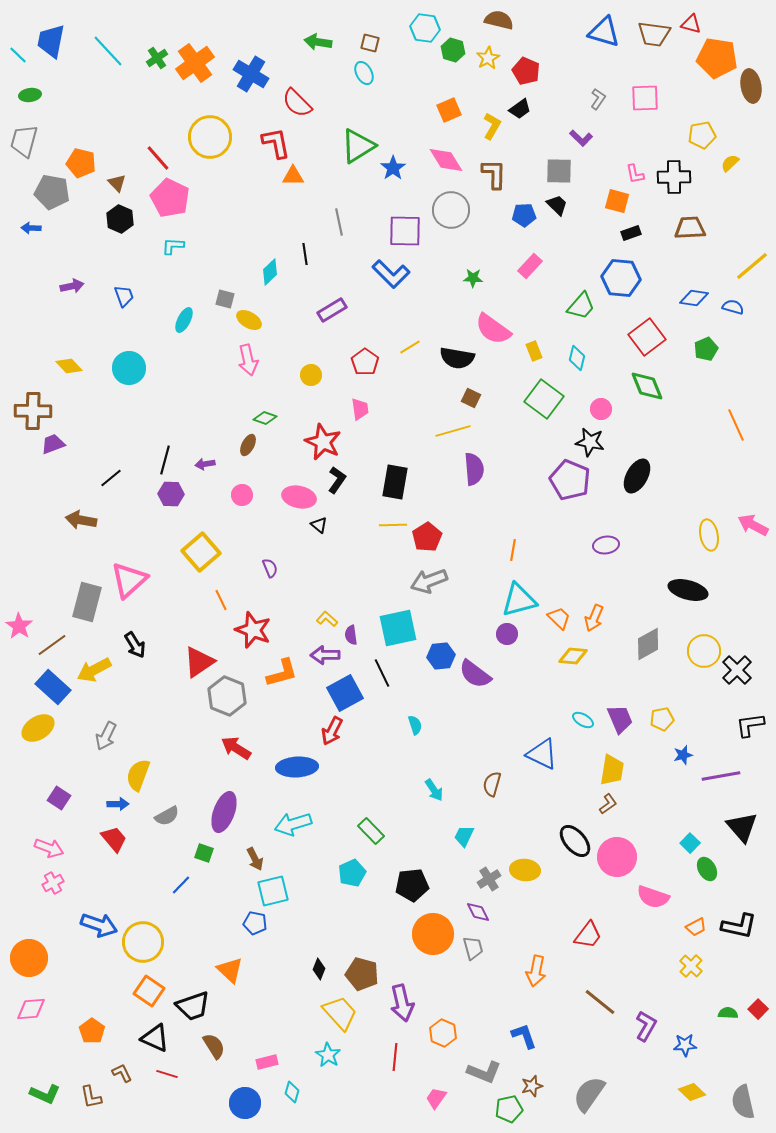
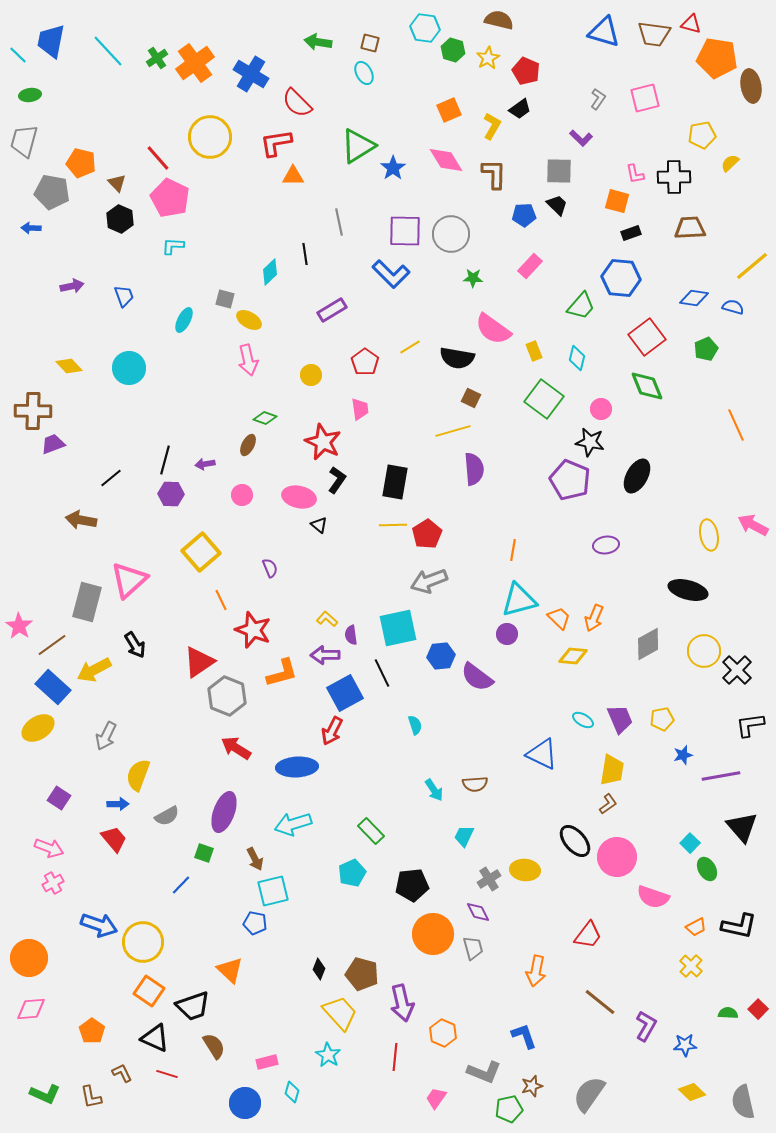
pink square at (645, 98): rotated 12 degrees counterclockwise
red L-shape at (276, 143): rotated 88 degrees counterclockwise
gray circle at (451, 210): moved 24 px down
red pentagon at (427, 537): moved 3 px up
purple semicircle at (475, 674): moved 2 px right, 3 px down
brown semicircle at (492, 784): moved 17 px left; rotated 110 degrees counterclockwise
